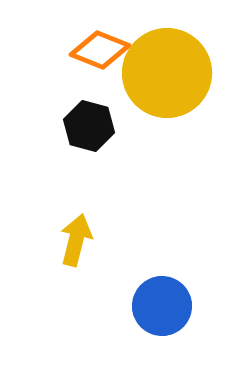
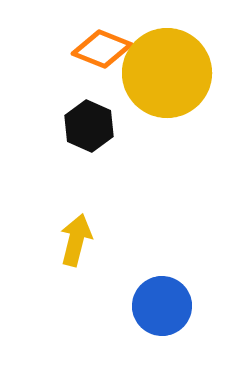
orange diamond: moved 2 px right, 1 px up
black hexagon: rotated 9 degrees clockwise
